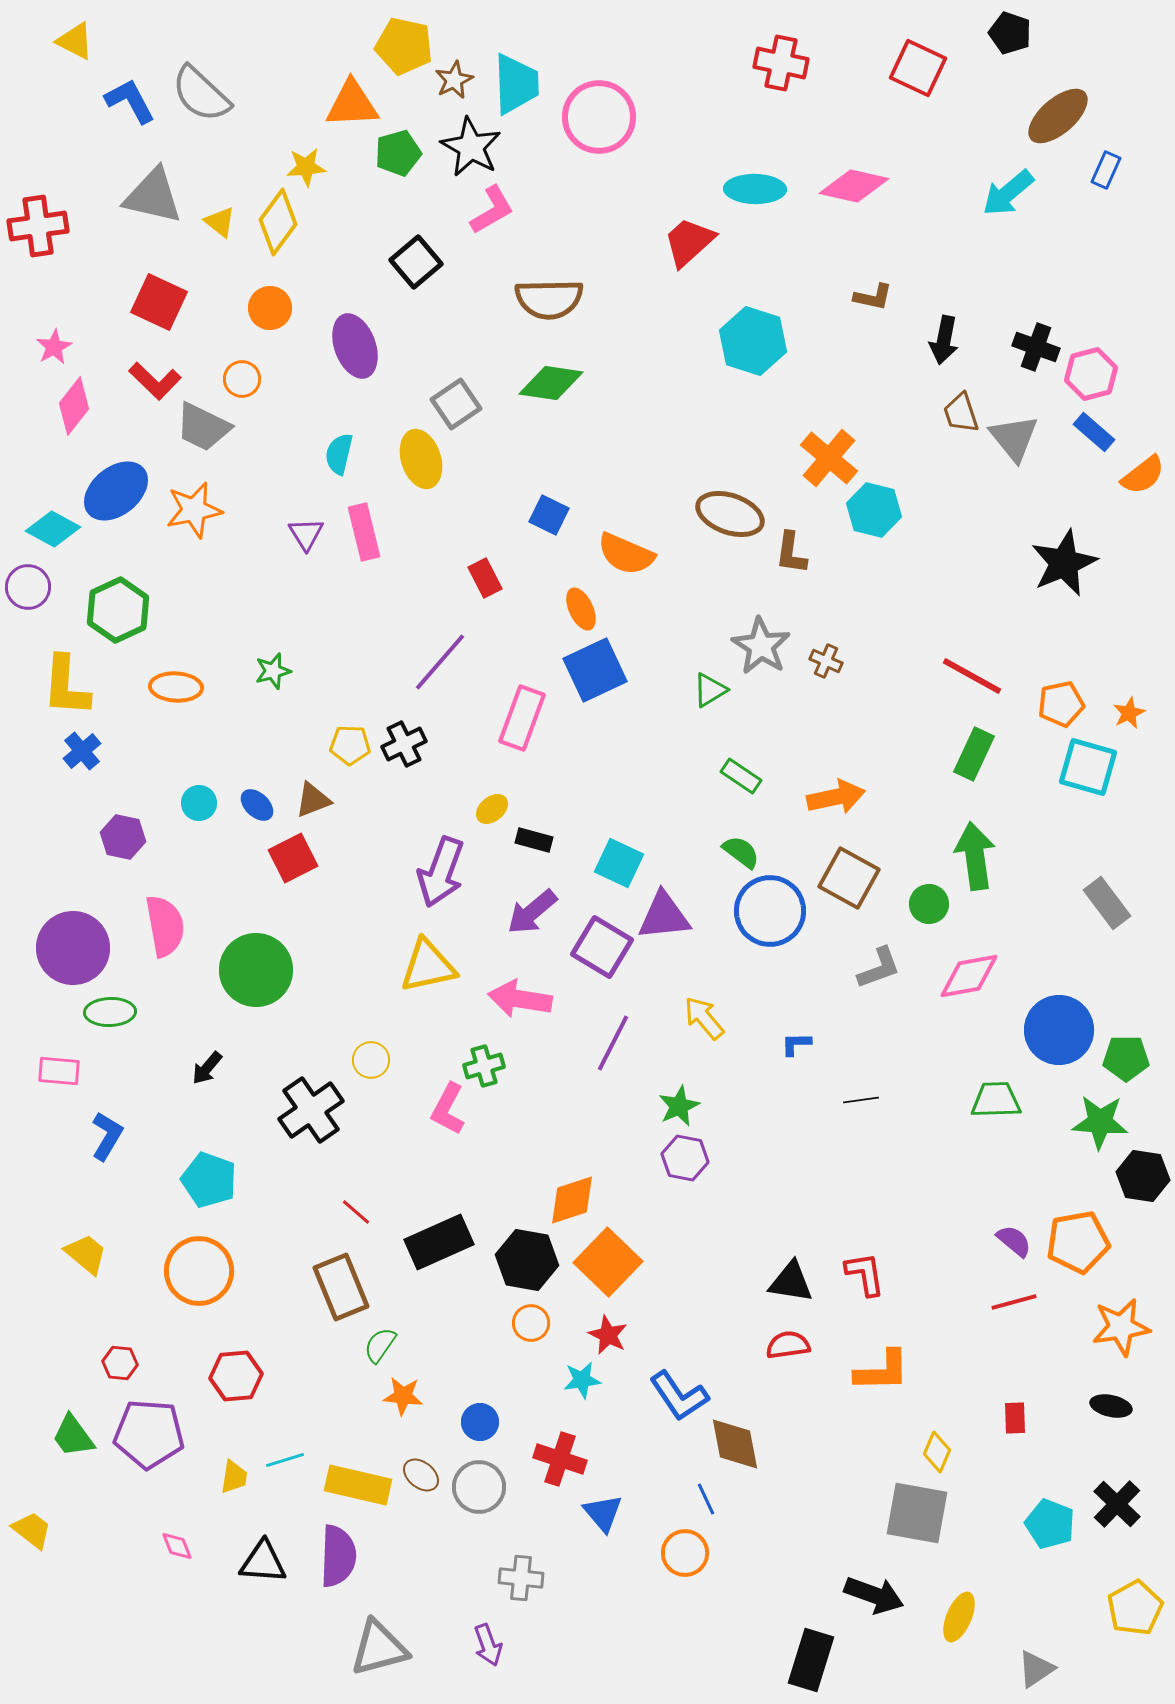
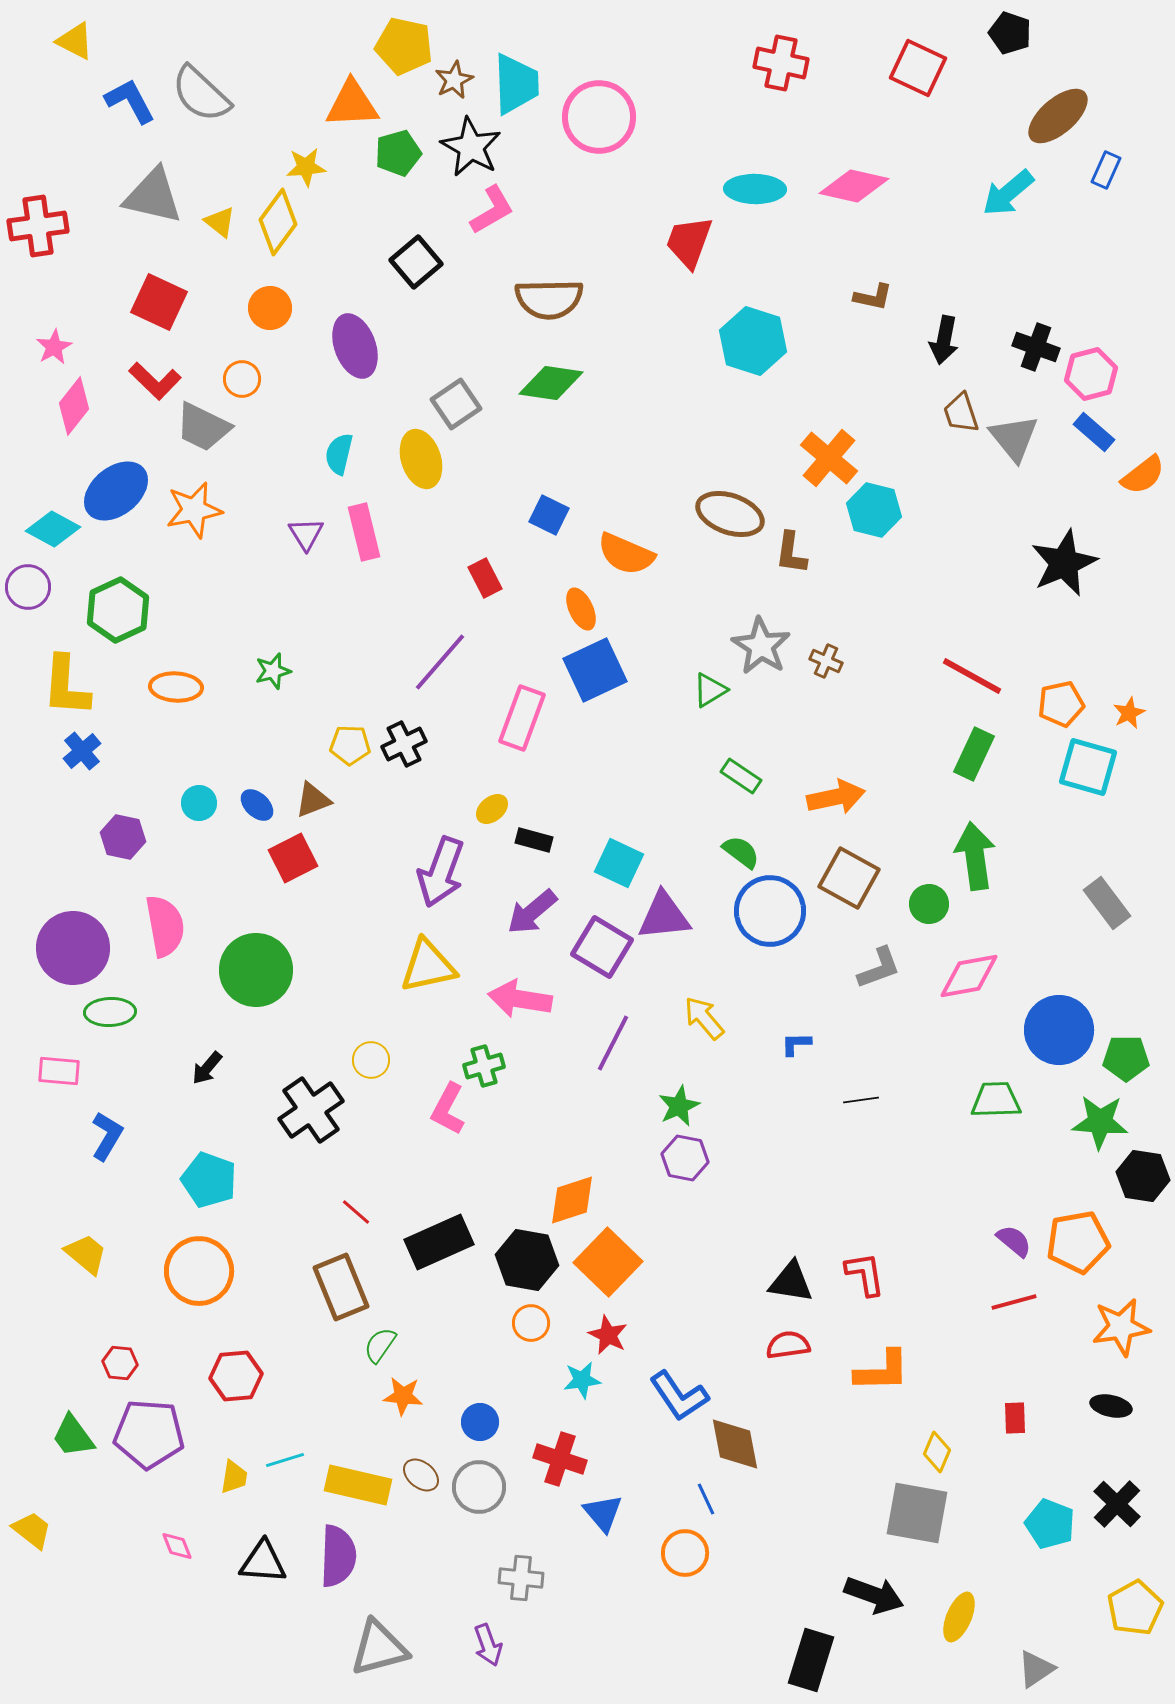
red trapezoid at (689, 242): rotated 28 degrees counterclockwise
